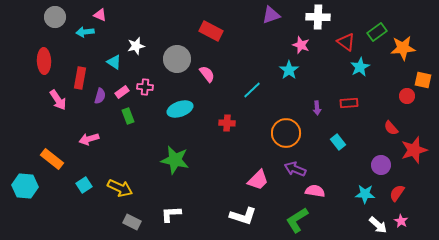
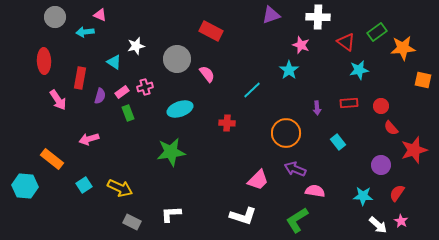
cyan star at (360, 67): moved 1 px left, 3 px down; rotated 18 degrees clockwise
pink cross at (145, 87): rotated 21 degrees counterclockwise
red circle at (407, 96): moved 26 px left, 10 px down
green rectangle at (128, 116): moved 3 px up
green star at (175, 160): moved 4 px left, 8 px up; rotated 20 degrees counterclockwise
cyan star at (365, 194): moved 2 px left, 2 px down
